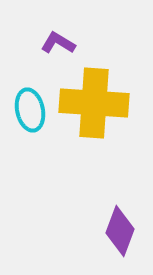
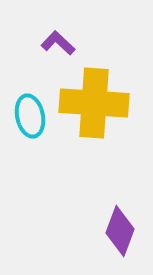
purple L-shape: rotated 12 degrees clockwise
cyan ellipse: moved 6 px down
